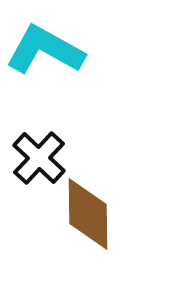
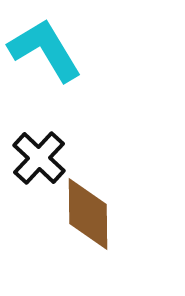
cyan L-shape: rotated 30 degrees clockwise
